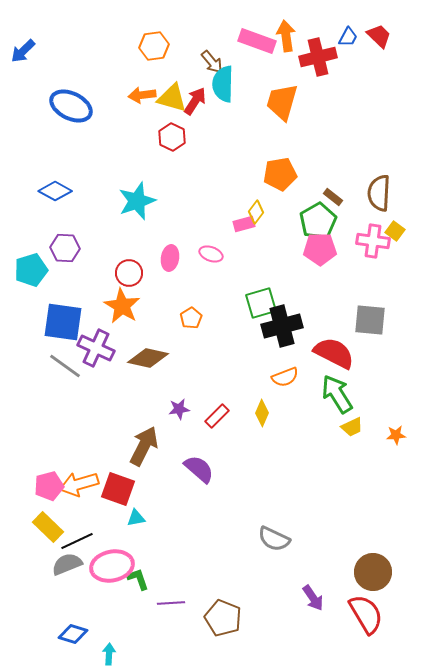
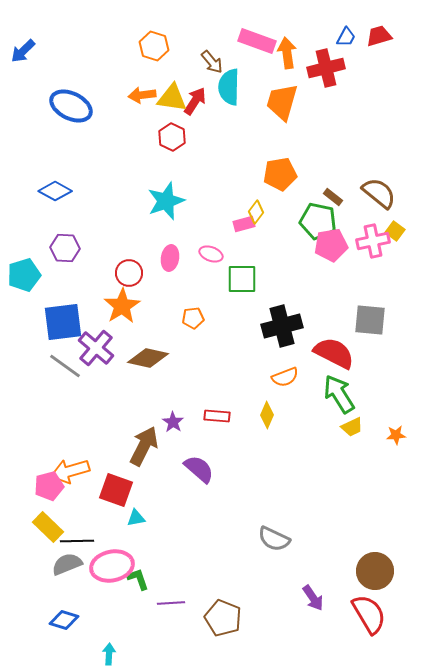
orange arrow at (286, 36): moved 1 px right, 17 px down
red trapezoid at (379, 36): rotated 60 degrees counterclockwise
blue trapezoid at (348, 37): moved 2 px left
orange hexagon at (154, 46): rotated 24 degrees clockwise
red cross at (318, 57): moved 8 px right, 11 px down
cyan semicircle at (223, 84): moved 6 px right, 3 px down
yellow triangle at (172, 98): rotated 8 degrees counterclockwise
brown semicircle at (379, 193): rotated 126 degrees clockwise
cyan star at (137, 201): moved 29 px right
green pentagon at (318, 221): rotated 30 degrees counterclockwise
pink cross at (373, 241): rotated 20 degrees counterclockwise
pink pentagon at (320, 249): moved 11 px right, 4 px up; rotated 8 degrees counterclockwise
cyan pentagon at (31, 270): moved 7 px left, 5 px down
green square at (261, 303): moved 19 px left, 24 px up; rotated 16 degrees clockwise
orange star at (122, 306): rotated 9 degrees clockwise
orange pentagon at (191, 318): moved 2 px right; rotated 25 degrees clockwise
blue square at (63, 322): rotated 15 degrees counterclockwise
purple cross at (96, 348): rotated 15 degrees clockwise
green arrow at (337, 394): moved 2 px right
purple star at (179, 409): moved 6 px left, 13 px down; rotated 30 degrees counterclockwise
yellow diamond at (262, 413): moved 5 px right, 2 px down
red rectangle at (217, 416): rotated 50 degrees clockwise
orange arrow at (79, 484): moved 9 px left, 13 px up
red square at (118, 489): moved 2 px left, 1 px down
black line at (77, 541): rotated 24 degrees clockwise
brown circle at (373, 572): moved 2 px right, 1 px up
red semicircle at (366, 614): moved 3 px right
blue diamond at (73, 634): moved 9 px left, 14 px up
